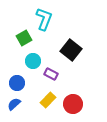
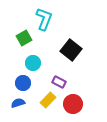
cyan circle: moved 2 px down
purple rectangle: moved 8 px right, 8 px down
blue circle: moved 6 px right
blue semicircle: moved 4 px right, 1 px up; rotated 24 degrees clockwise
